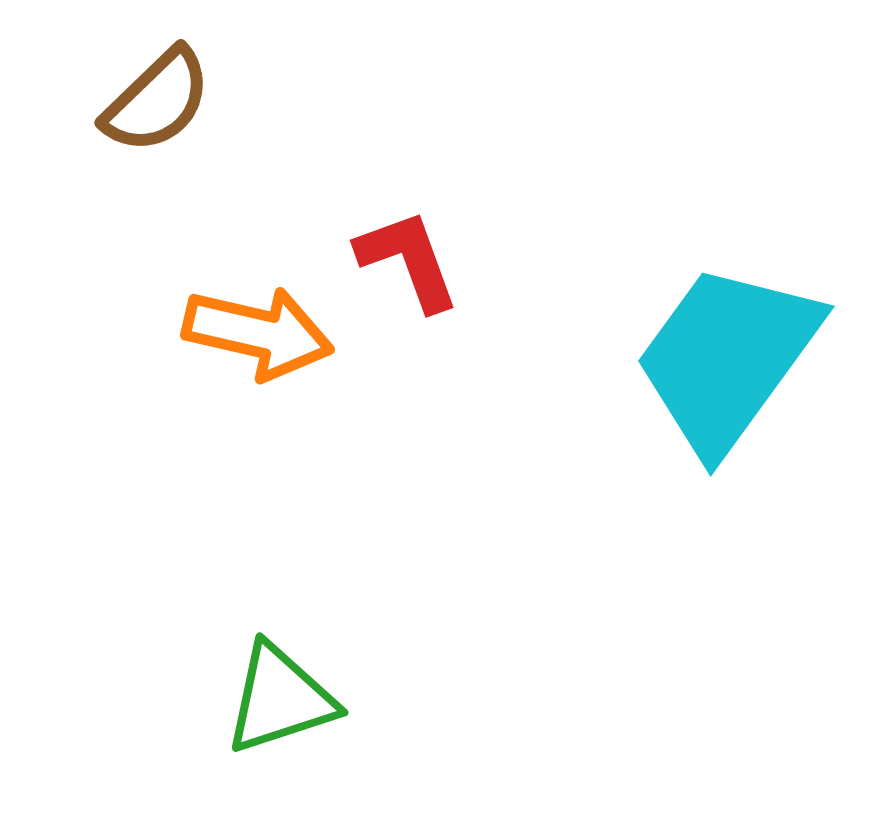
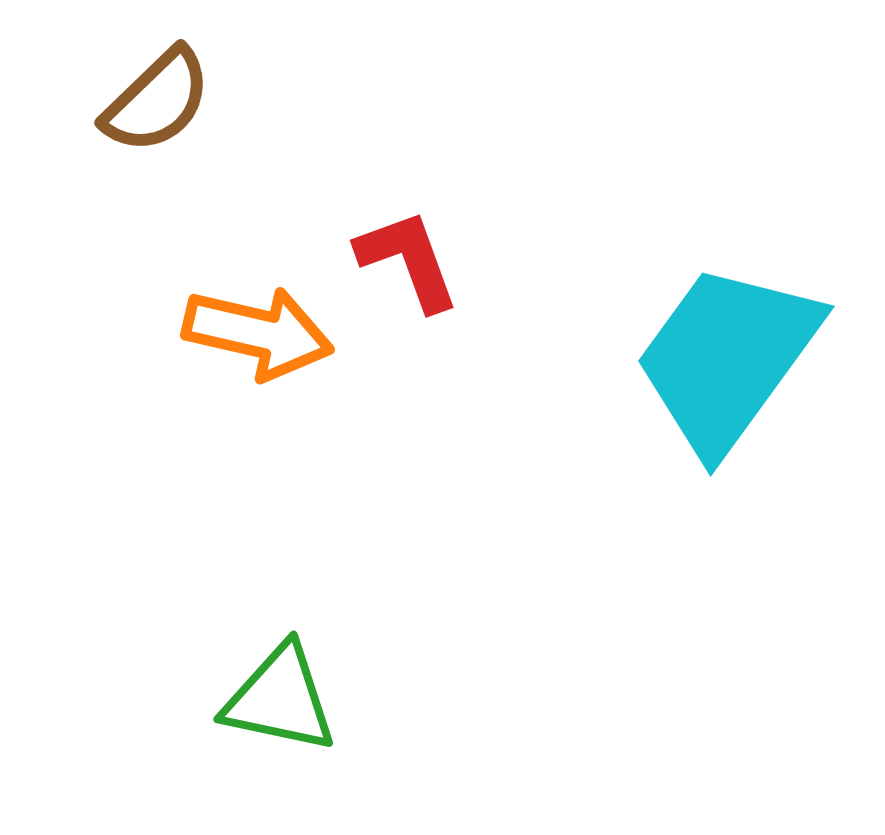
green triangle: rotated 30 degrees clockwise
